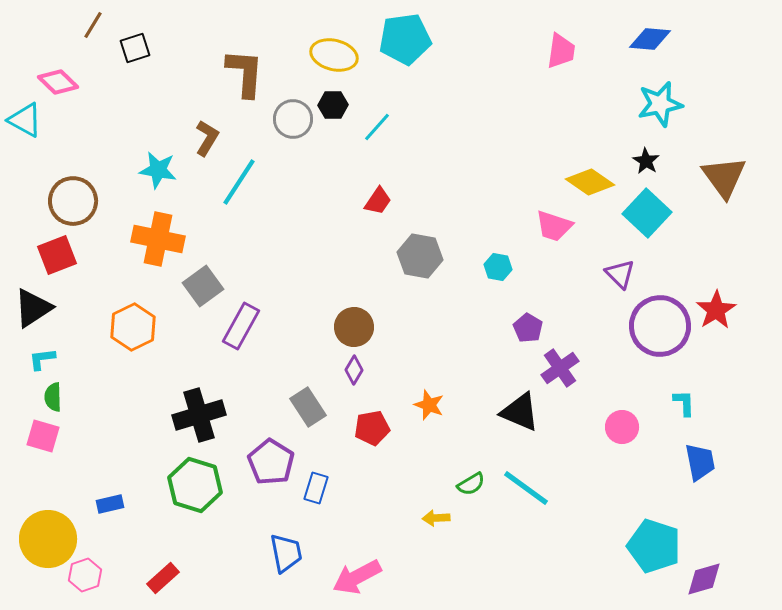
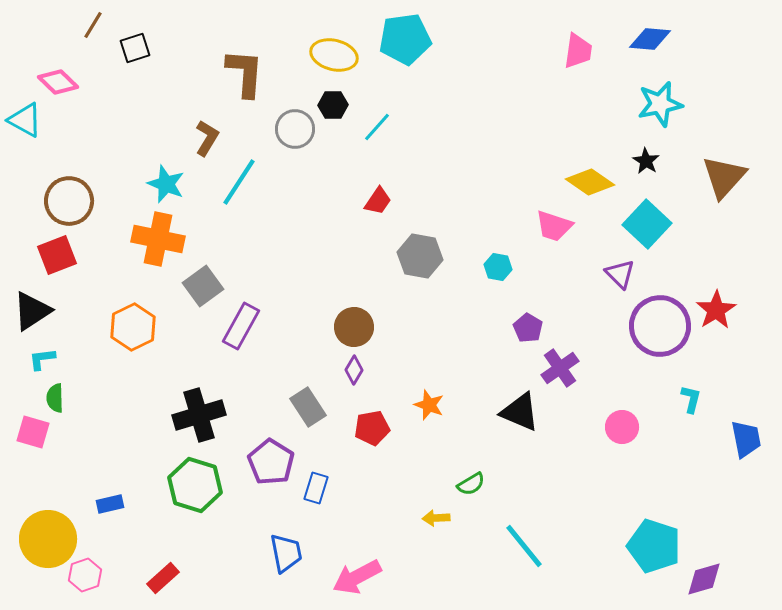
pink trapezoid at (561, 51): moved 17 px right
gray circle at (293, 119): moved 2 px right, 10 px down
cyan star at (158, 170): moved 8 px right, 14 px down; rotated 12 degrees clockwise
brown triangle at (724, 177): rotated 18 degrees clockwise
brown circle at (73, 201): moved 4 px left
cyan square at (647, 213): moved 11 px down
black triangle at (33, 308): moved 1 px left, 3 px down
green semicircle at (53, 397): moved 2 px right, 1 px down
cyan L-shape at (684, 403): moved 7 px right, 4 px up; rotated 16 degrees clockwise
pink square at (43, 436): moved 10 px left, 4 px up
blue trapezoid at (700, 462): moved 46 px right, 23 px up
cyan line at (526, 488): moved 2 px left, 58 px down; rotated 15 degrees clockwise
